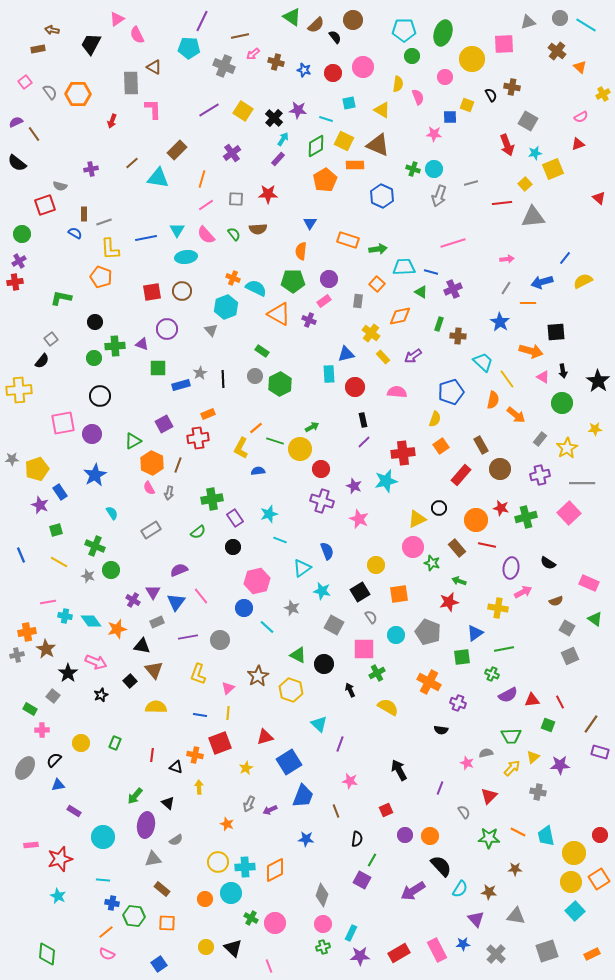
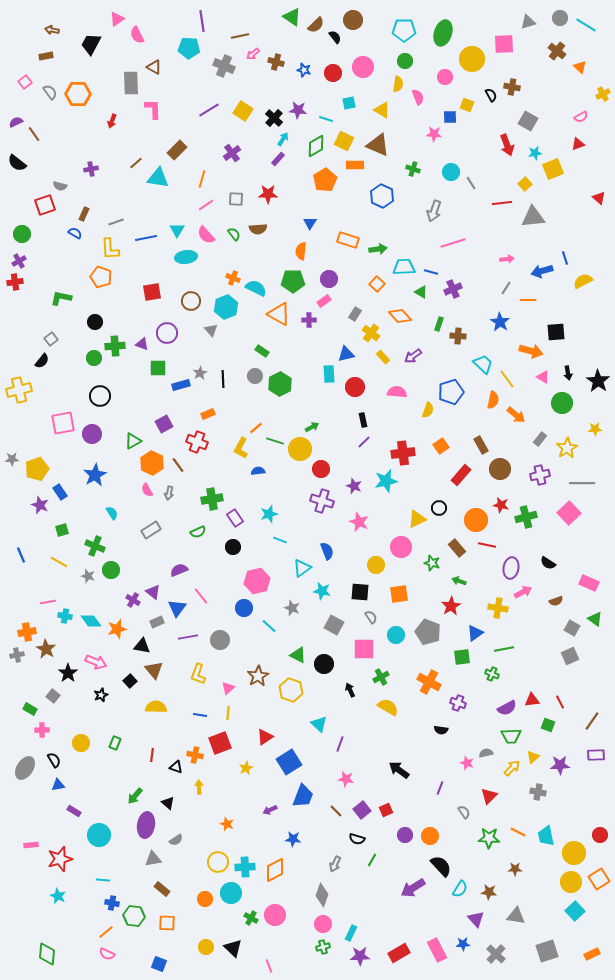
purple line at (202, 21): rotated 35 degrees counterclockwise
brown rectangle at (38, 49): moved 8 px right, 7 px down
green circle at (412, 56): moved 7 px left, 5 px down
brown line at (132, 163): moved 4 px right
cyan circle at (434, 169): moved 17 px right, 3 px down
gray line at (471, 183): rotated 72 degrees clockwise
gray arrow at (439, 196): moved 5 px left, 15 px down
brown rectangle at (84, 214): rotated 24 degrees clockwise
gray line at (104, 222): moved 12 px right
blue line at (565, 258): rotated 56 degrees counterclockwise
blue arrow at (542, 282): moved 11 px up
brown circle at (182, 291): moved 9 px right, 10 px down
gray rectangle at (358, 301): moved 3 px left, 13 px down; rotated 24 degrees clockwise
orange line at (528, 303): moved 3 px up
orange diamond at (400, 316): rotated 60 degrees clockwise
purple cross at (309, 320): rotated 24 degrees counterclockwise
purple circle at (167, 329): moved 4 px down
cyan trapezoid at (483, 362): moved 2 px down
black arrow at (563, 371): moved 5 px right, 2 px down
yellow cross at (19, 390): rotated 10 degrees counterclockwise
yellow semicircle at (435, 419): moved 7 px left, 9 px up
red cross at (198, 438): moved 1 px left, 4 px down; rotated 30 degrees clockwise
brown line at (178, 465): rotated 56 degrees counterclockwise
pink semicircle at (149, 488): moved 2 px left, 2 px down
red star at (501, 508): moved 3 px up
pink star at (359, 519): moved 3 px down
green square at (56, 530): moved 6 px right
green semicircle at (198, 532): rotated 14 degrees clockwise
pink circle at (413, 547): moved 12 px left
purple triangle at (153, 592): rotated 21 degrees counterclockwise
black square at (360, 592): rotated 36 degrees clockwise
blue triangle at (176, 602): moved 1 px right, 6 px down
red star at (449, 602): moved 2 px right, 4 px down; rotated 18 degrees counterclockwise
cyan line at (267, 627): moved 2 px right, 1 px up
gray square at (567, 628): moved 5 px right
green cross at (377, 673): moved 4 px right, 4 px down
purple semicircle at (508, 695): moved 1 px left, 13 px down
brown line at (591, 724): moved 1 px right, 3 px up
red triangle at (265, 737): rotated 18 degrees counterclockwise
purple rectangle at (600, 752): moved 4 px left, 3 px down; rotated 18 degrees counterclockwise
black semicircle at (54, 760): rotated 105 degrees clockwise
black arrow at (399, 770): rotated 25 degrees counterclockwise
pink star at (350, 781): moved 4 px left, 2 px up
gray arrow at (249, 804): moved 86 px right, 60 px down
brown line at (336, 811): rotated 24 degrees counterclockwise
cyan circle at (103, 837): moved 4 px left, 2 px up
blue star at (306, 839): moved 13 px left
black semicircle at (357, 839): rotated 98 degrees clockwise
purple square at (362, 880): moved 70 px up; rotated 24 degrees clockwise
purple arrow at (413, 891): moved 3 px up
pink circle at (275, 923): moved 8 px up
blue square at (159, 964): rotated 35 degrees counterclockwise
